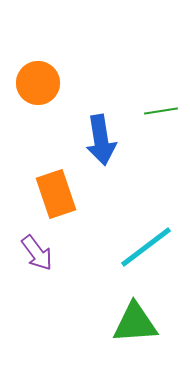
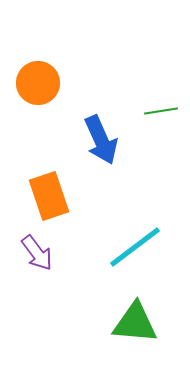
blue arrow: rotated 15 degrees counterclockwise
orange rectangle: moved 7 px left, 2 px down
cyan line: moved 11 px left
green triangle: rotated 9 degrees clockwise
